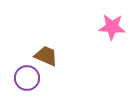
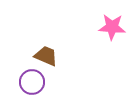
purple circle: moved 5 px right, 4 px down
